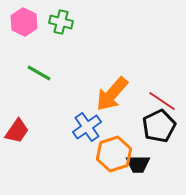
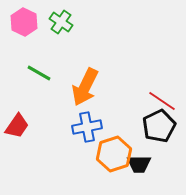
green cross: rotated 20 degrees clockwise
orange arrow: moved 27 px left, 7 px up; rotated 15 degrees counterclockwise
blue cross: rotated 24 degrees clockwise
red trapezoid: moved 5 px up
black trapezoid: moved 1 px right
